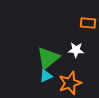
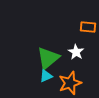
orange rectangle: moved 4 px down
white star: moved 2 px down; rotated 28 degrees clockwise
